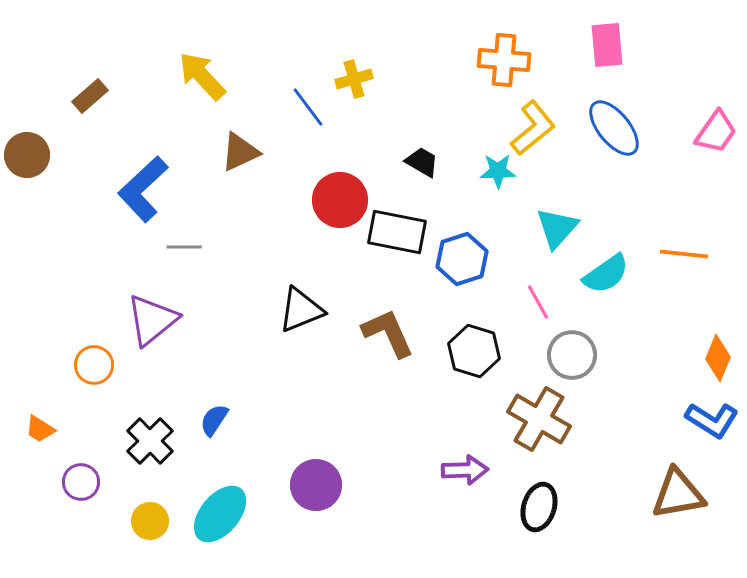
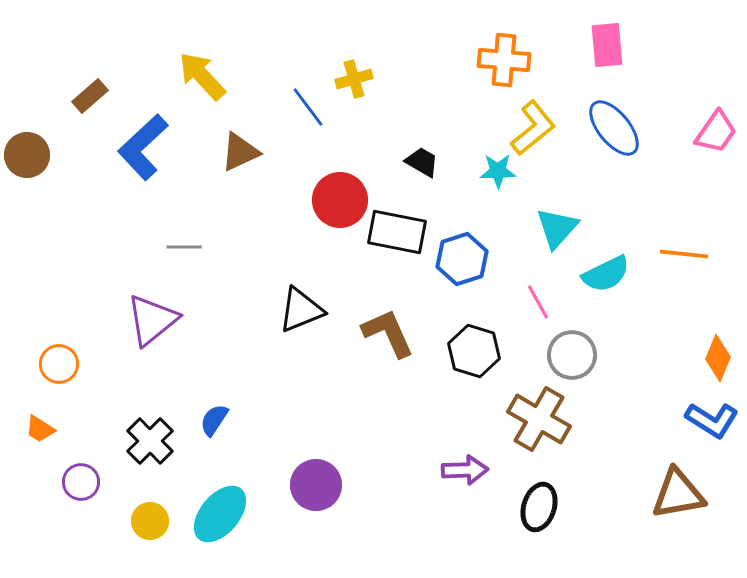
blue L-shape at (143, 189): moved 42 px up
cyan semicircle at (606, 274): rotated 9 degrees clockwise
orange circle at (94, 365): moved 35 px left, 1 px up
